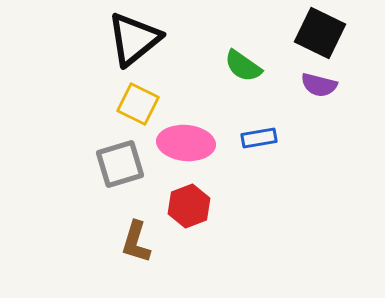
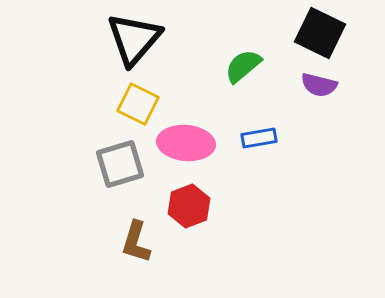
black triangle: rotated 10 degrees counterclockwise
green semicircle: rotated 105 degrees clockwise
